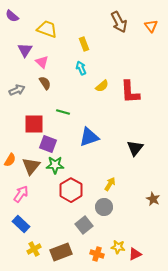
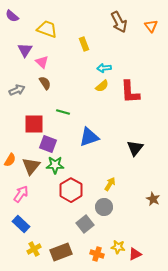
cyan arrow: moved 23 px right; rotated 72 degrees counterclockwise
gray square: moved 1 px right, 1 px up
